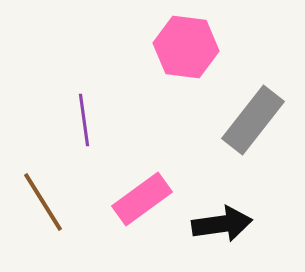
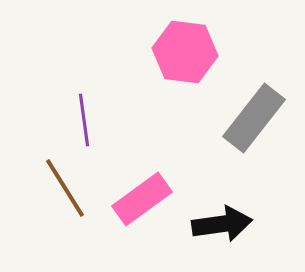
pink hexagon: moved 1 px left, 5 px down
gray rectangle: moved 1 px right, 2 px up
brown line: moved 22 px right, 14 px up
